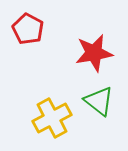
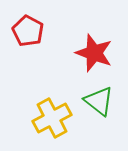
red pentagon: moved 2 px down
red star: rotated 30 degrees clockwise
